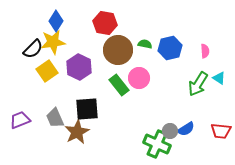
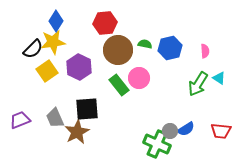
red hexagon: rotated 15 degrees counterclockwise
